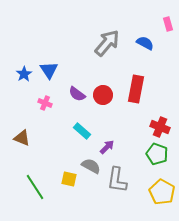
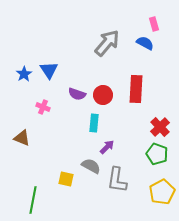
pink rectangle: moved 14 px left
red rectangle: rotated 8 degrees counterclockwise
purple semicircle: rotated 18 degrees counterclockwise
pink cross: moved 2 px left, 4 px down
red cross: rotated 24 degrees clockwise
cyan rectangle: moved 12 px right, 8 px up; rotated 54 degrees clockwise
yellow square: moved 3 px left
green line: moved 2 px left, 13 px down; rotated 44 degrees clockwise
yellow pentagon: rotated 15 degrees clockwise
